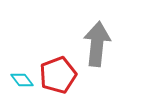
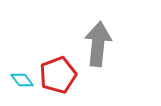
gray arrow: moved 1 px right
